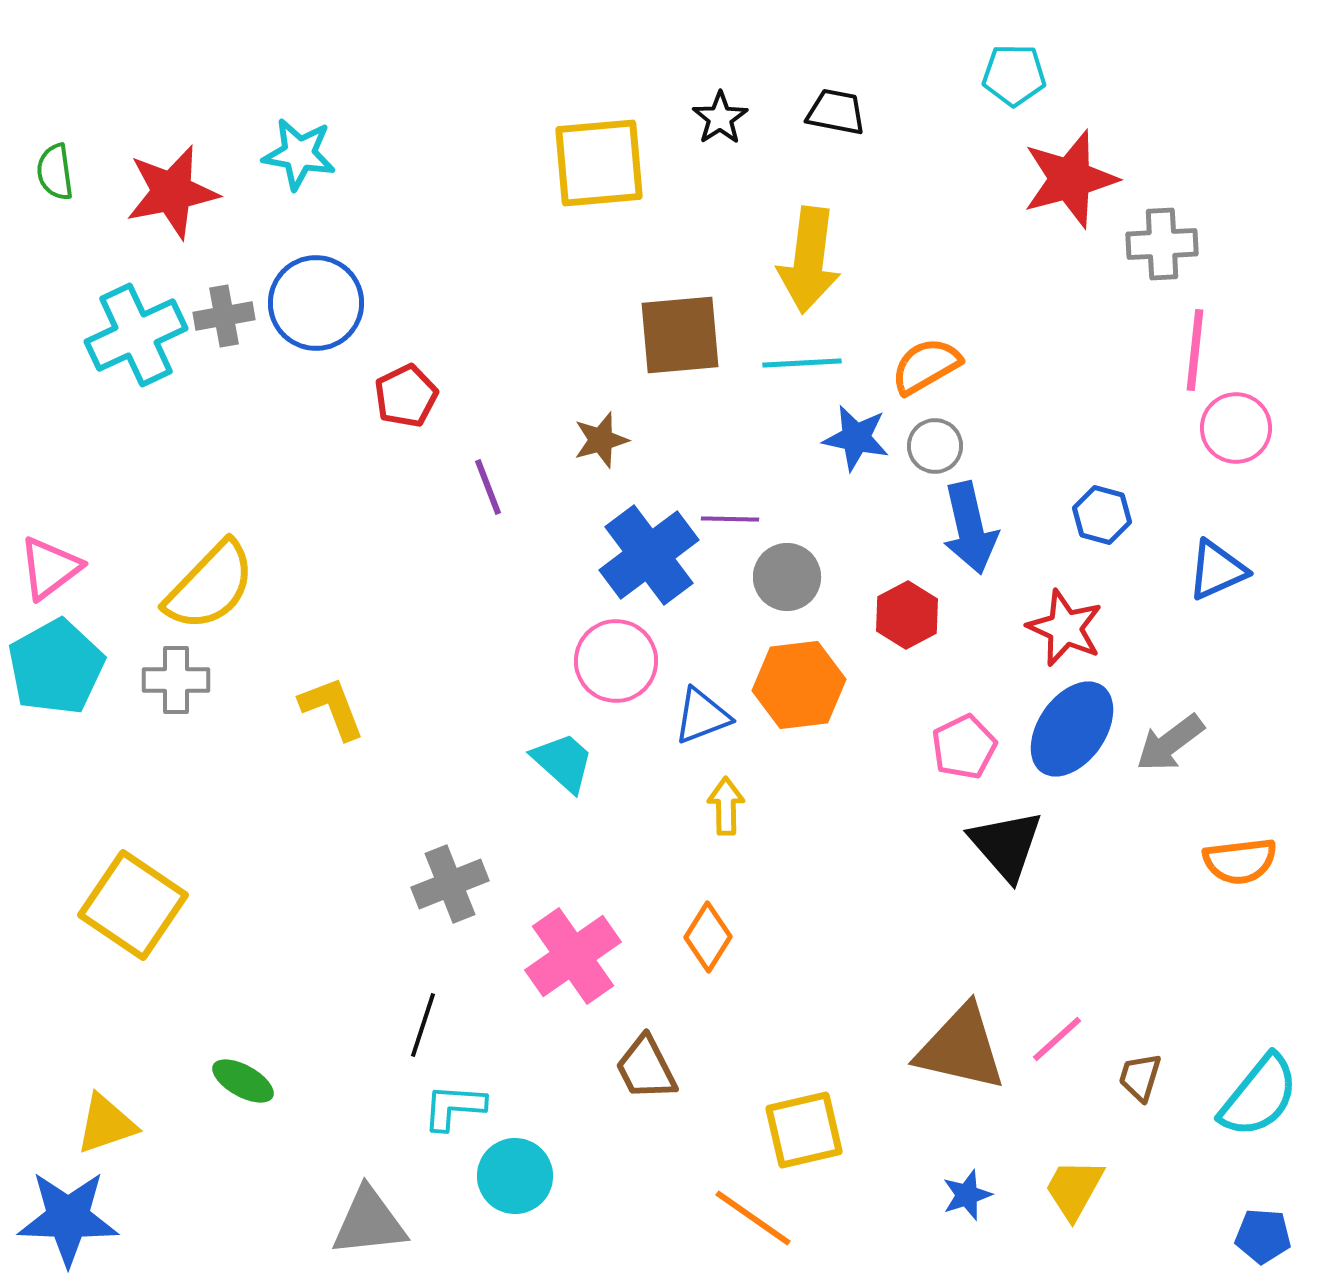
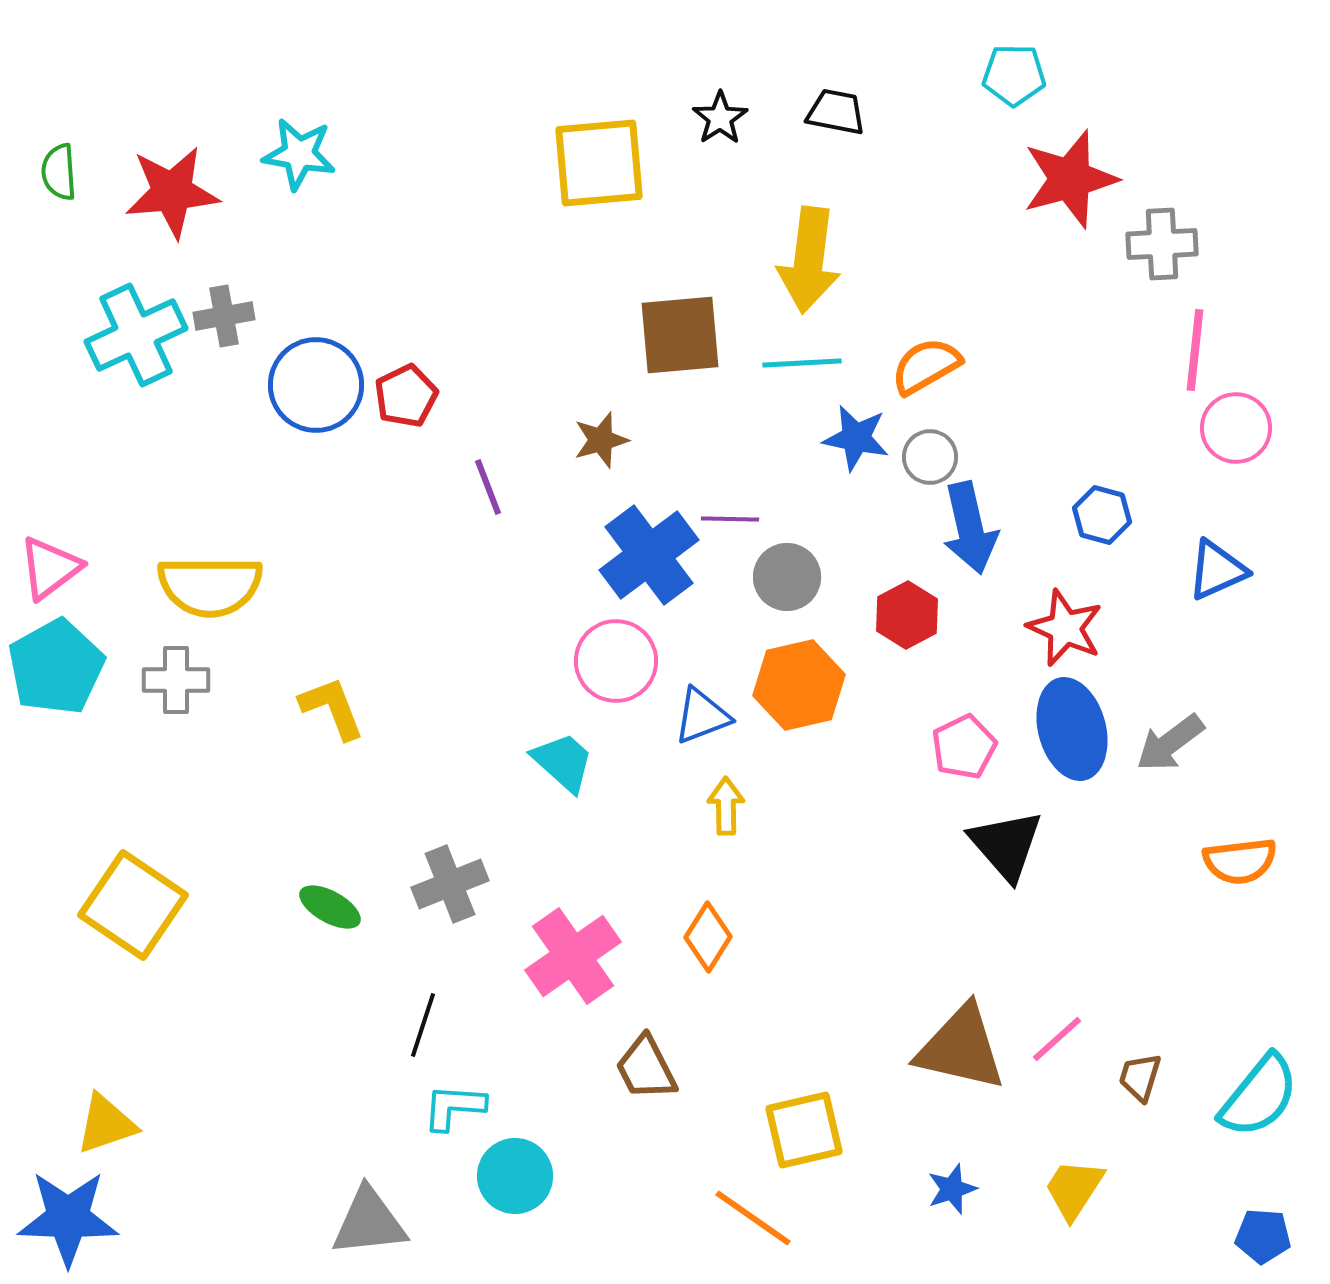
green semicircle at (55, 172): moved 4 px right; rotated 4 degrees clockwise
red star at (172, 192): rotated 6 degrees clockwise
blue circle at (316, 303): moved 82 px down
gray circle at (935, 446): moved 5 px left, 11 px down
yellow semicircle at (210, 586): rotated 46 degrees clockwise
orange hexagon at (799, 685): rotated 6 degrees counterclockwise
blue ellipse at (1072, 729): rotated 50 degrees counterclockwise
green ellipse at (243, 1081): moved 87 px right, 174 px up
yellow trapezoid at (1074, 1189): rotated 4 degrees clockwise
blue star at (967, 1195): moved 15 px left, 6 px up
